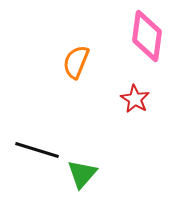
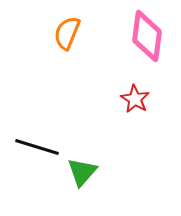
orange semicircle: moved 9 px left, 29 px up
black line: moved 3 px up
green triangle: moved 2 px up
